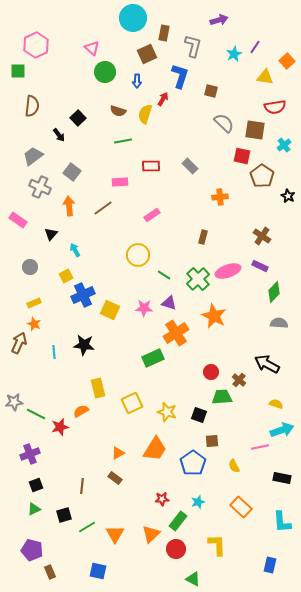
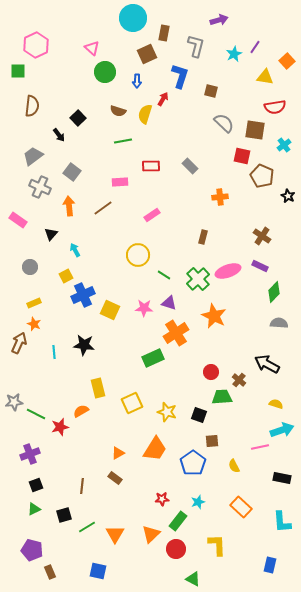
gray L-shape at (193, 46): moved 3 px right
brown pentagon at (262, 176): rotated 10 degrees counterclockwise
